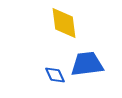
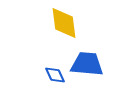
blue trapezoid: rotated 12 degrees clockwise
